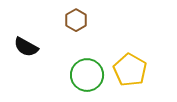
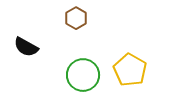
brown hexagon: moved 2 px up
green circle: moved 4 px left
